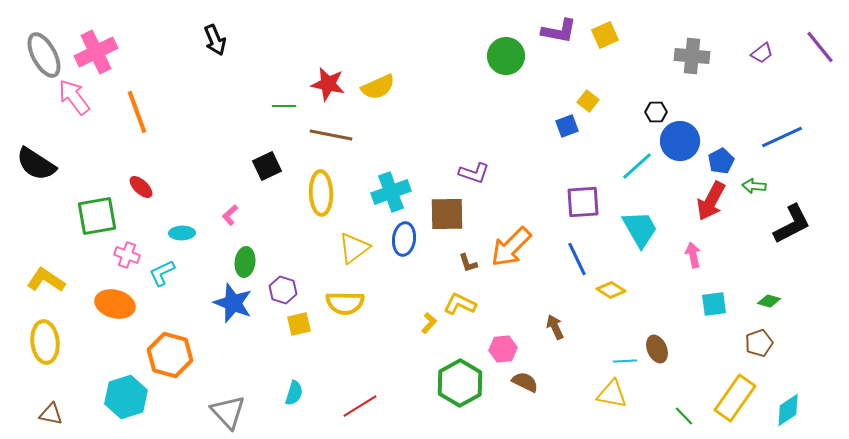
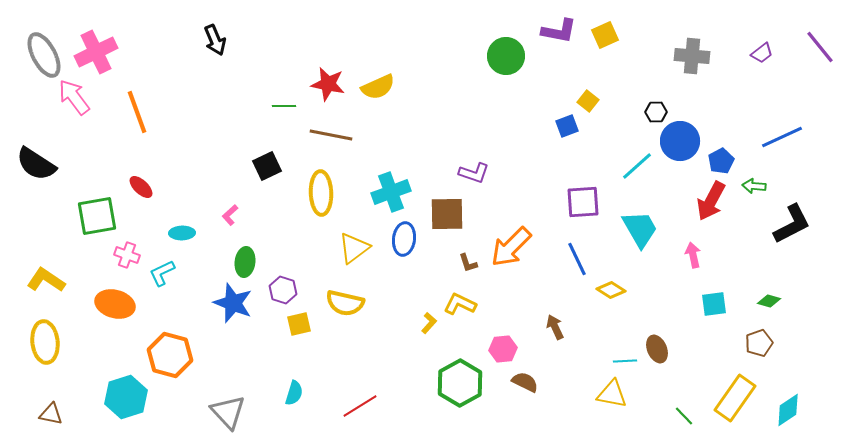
yellow semicircle at (345, 303): rotated 12 degrees clockwise
